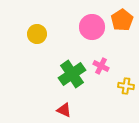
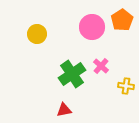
pink cross: rotated 14 degrees clockwise
red triangle: rotated 35 degrees counterclockwise
